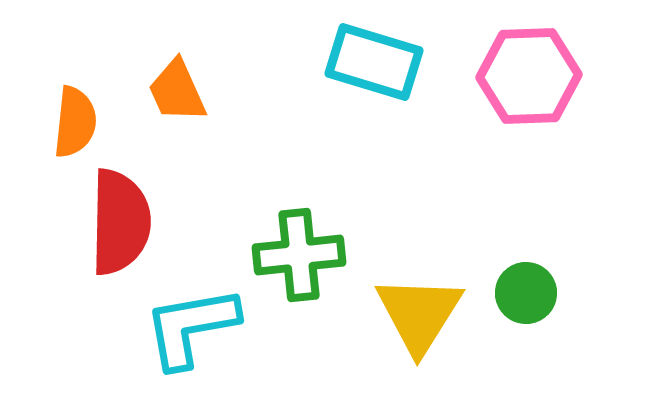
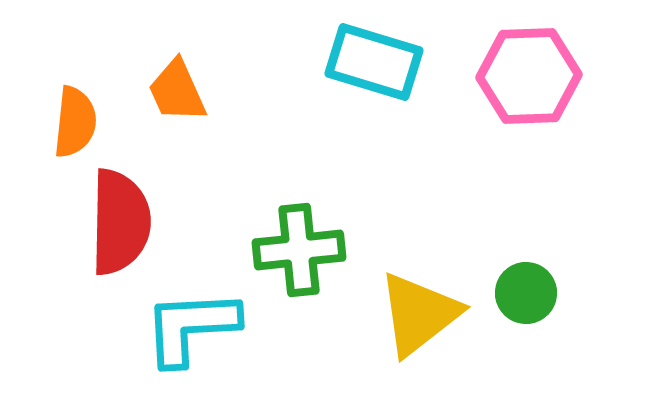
green cross: moved 5 px up
yellow triangle: rotated 20 degrees clockwise
cyan L-shape: rotated 7 degrees clockwise
